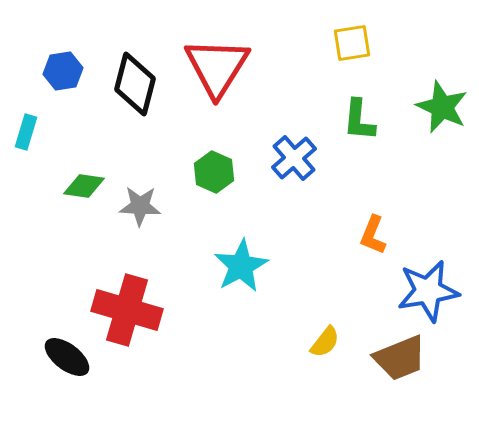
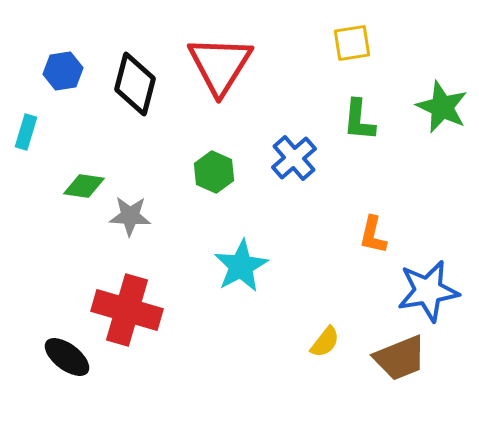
red triangle: moved 3 px right, 2 px up
gray star: moved 10 px left, 10 px down
orange L-shape: rotated 9 degrees counterclockwise
